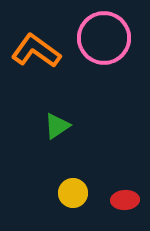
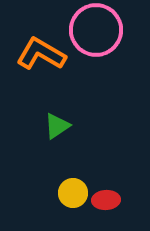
pink circle: moved 8 px left, 8 px up
orange L-shape: moved 5 px right, 3 px down; rotated 6 degrees counterclockwise
red ellipse: moved 19 px left
